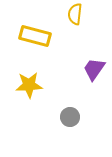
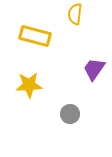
gray circle: moved 3 px up
